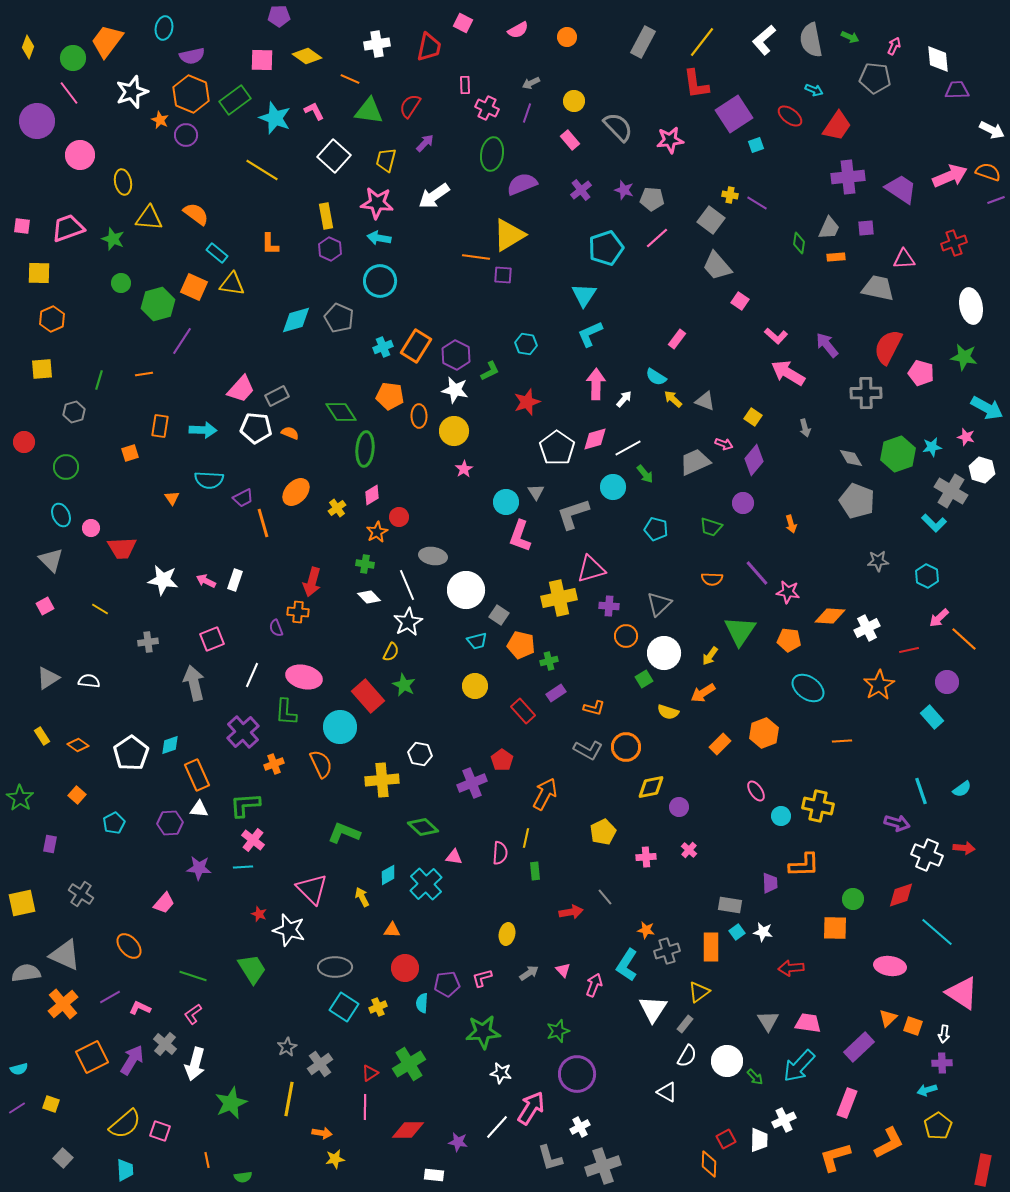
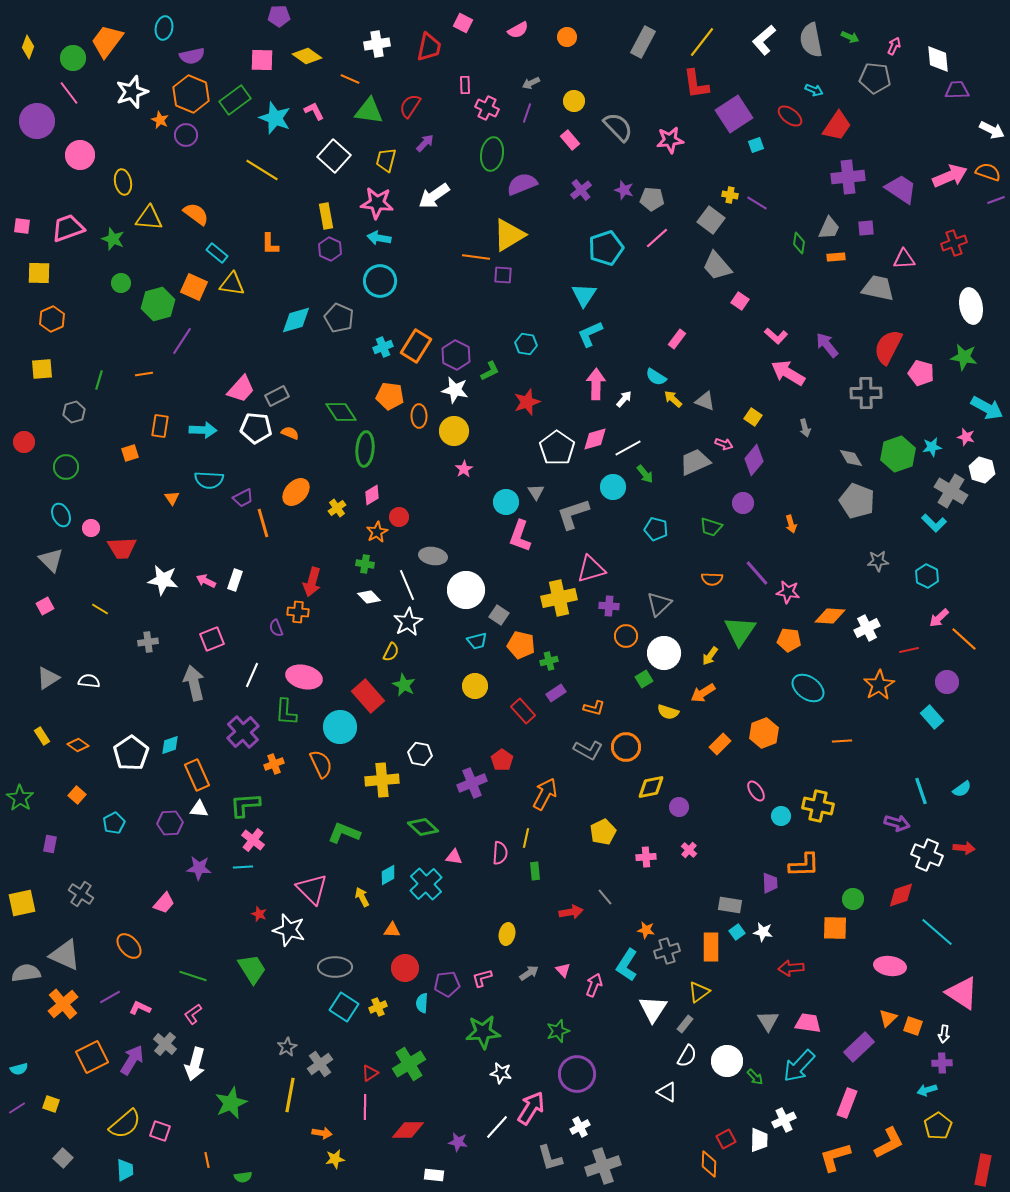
yellow line at (289, 1099): moved 1 px right, 4 px up
